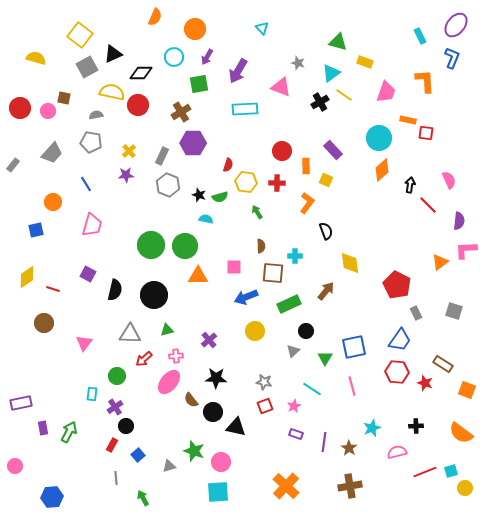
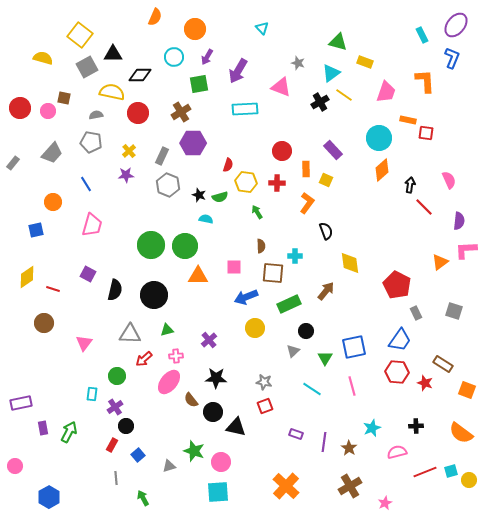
cyan rectangle at (420, 36): moved 2 px right, 1 px up
black triangle at (113, 54): rotated 24 degrees clockwise
yellow semicircle at (36, 58): moved 7 px right
black diamond at (141, 73): moved 1 px left, 2 px down
red circle at (138, 105): moved 8 px down
gray rectangle at (13, 165): moved 2 px up
orange rectangle at (306, 166): moved 3 px down
red line at (428, 205): moved 4 px left, 2 px down
yellow circle at (255, 331): moved 3 px up
pink star at (294, 406): moved 91 px right, 97 px down
brown cross at (350, 486): rotated 20 degrees counterclockwise
yellow circle at (465, 488): moved 4 px right, 8 px up
blue hexagon at (52, 497): moved 3 px left; rotated 25 degrees counterclockwise
